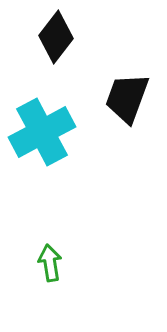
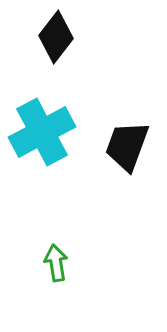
black trapezoid: moved 48 px down
green arrow: moved 6 px right
